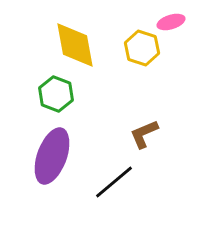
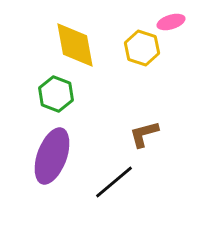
brown L-shape: rotated 8 degrees clockwise
